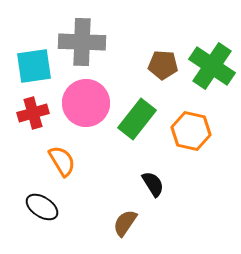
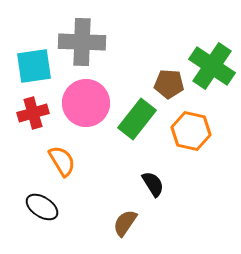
brown pentagon: moved 6 px right, 19 px down
